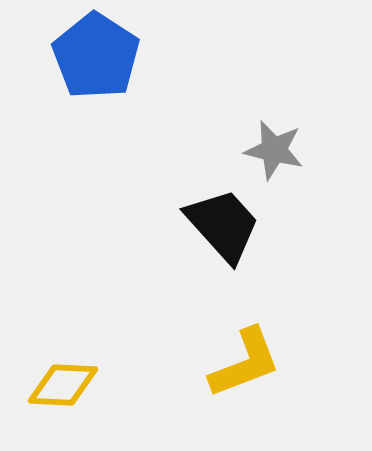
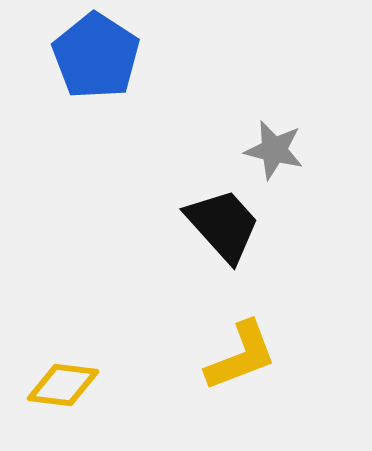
yellow L-shape: moved 4 px left, 7 px up
yellow diamond: rotated 4 degrees clockwise
